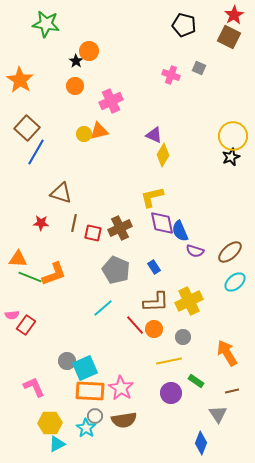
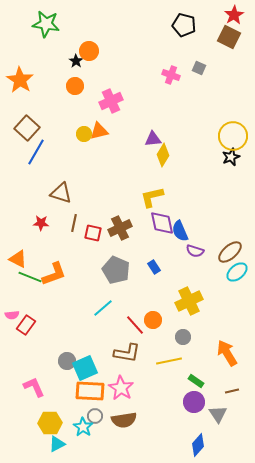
purple triangle at (154, 135): moved 1 px left, 4 px down; rotated 30 degrees counterclockwise
orange triangle at (18, 259): rotated 24 degrees clockwise
cyan ellipse at (235, 282): moved 2 px right, 10 px up
brown L-shape at (156, 302): moved 29 px left, 51 px down; rotated 12 degrees clockwise
orange circle at (154, 329): moved 1 px left, 9 px up
purple circle at (171, 393): moved 23 px right, 9 px down
cyan star at (86, 428): moved 3 px left, 1 px up
blue diamond at (201, 443): moved 3 px left, 2 px down; rotated 20 degrees clockwise
